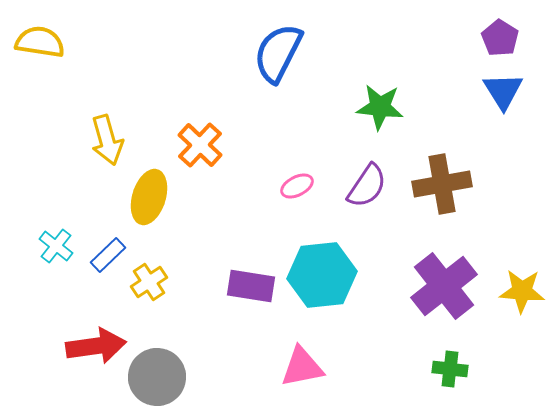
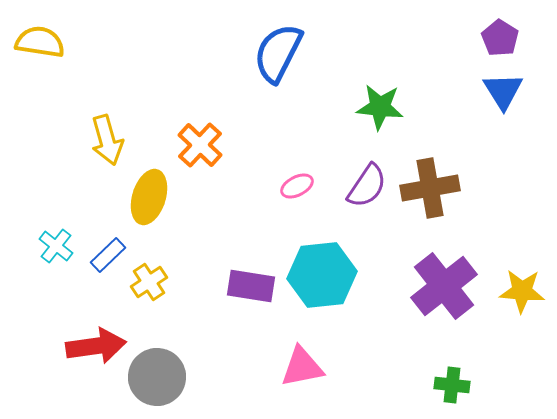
brown cross: moved 12 px left, 4 px down
green cross: moved 2 px right, 16 px down
